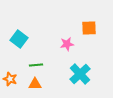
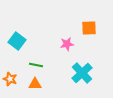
cyan square: moved 2 px left, 2 px down
green line: rotated 16 degrees clockwise
cyan cross: moved 2 px right, 1 px up
